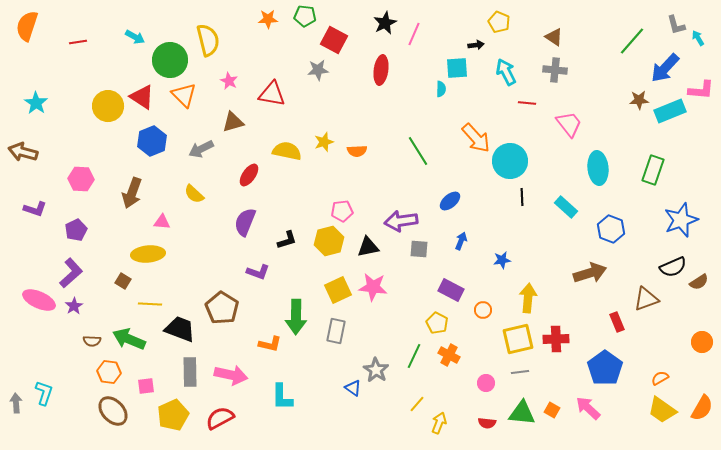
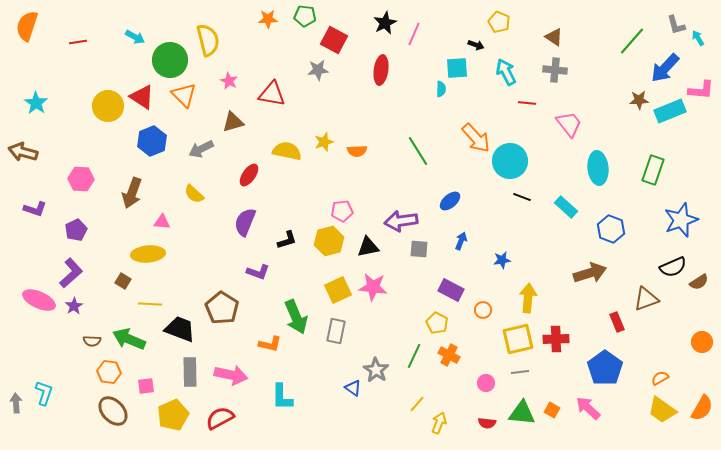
black arrow at (476, 45): rotated 28 degrees clockwise
black line at (522, 197): rotated 66 degrees counterclockwise
green arrow at (296, 317): rotated 24 degrees counterclockwise
